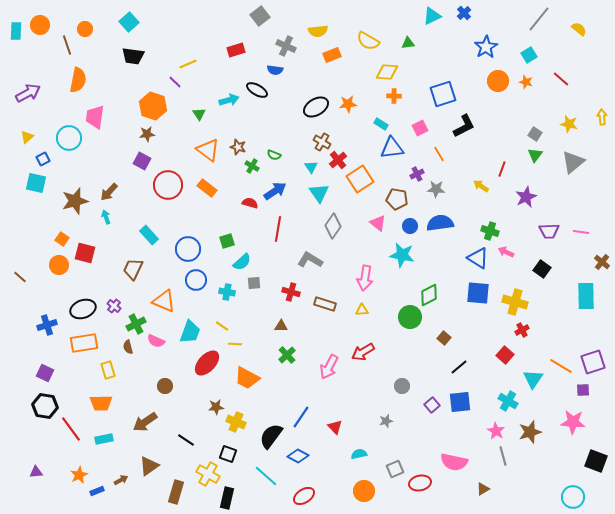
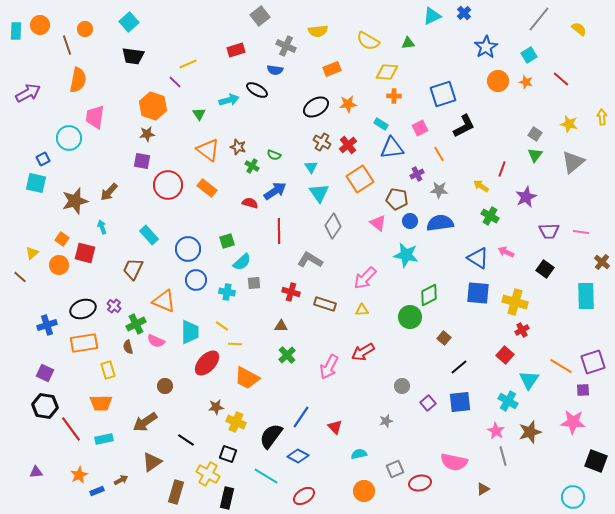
orange rectangle at (332, 55): moved 14 px down
yellow triangle at (27, 137): moved 5 px right, 116 px down
red cross at (338, 160): moved 10 px right, 15 px up
purple square at (142, 161): rotated 18 degrees counterclockwise
gray star at (436, 189): moved 3 px right, 1 px down
cyan arrow at (106, 217): moved 4 px left, 10 px down
blue circle at (410, 226): moved 5 px up
red line at (278, 229): moved 1 px right, 2 px down; rotated 10 degrees counterclockwise
green cross at (490, 231): moved 15 px up; rotated 12 degrees clockwise
cyan star at (402, 255): moved 4 px right
black square at (542, 269): moved 3 px right
pink arrow at (365, 278): rotated 35 degrees clockwise
cyan trapezoid at (190, 332): rotated 20 degrees counterclockwise
cyan triangle at (533, 379): moved 4 px left, 1 px down
purple square at (432, 405): moved 4 px left, 2 px up
brown triangle at (149, 466): moved 3 px right, 4 px up
cyan line at (266, 476): rotated 10 degrees counterclockwise
